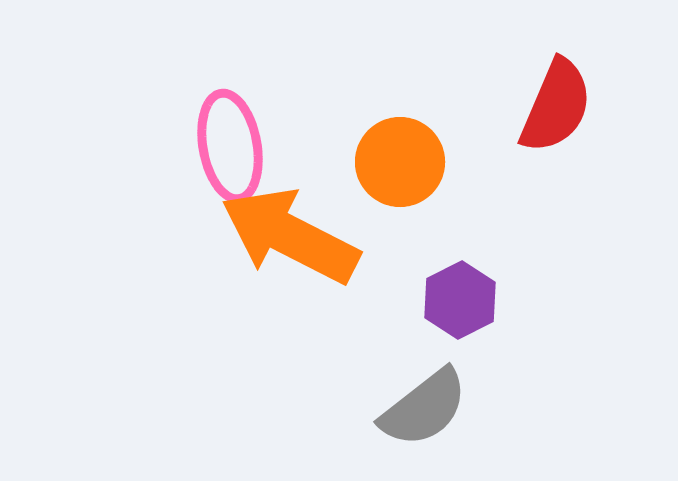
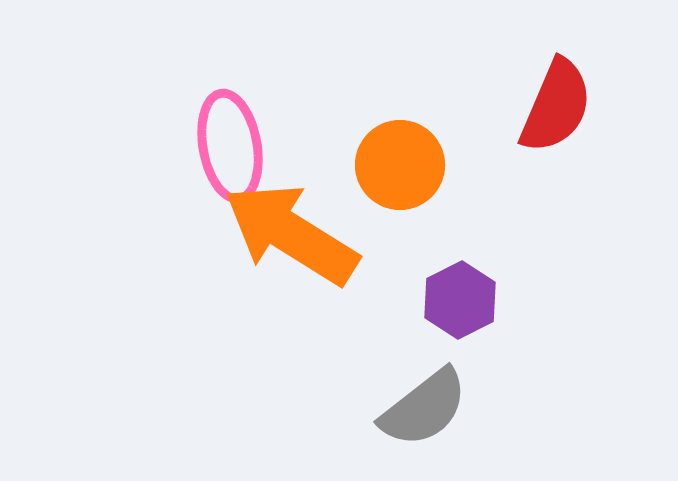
orange circle: moved 3 px down
orange arrow: moved 1 px right, 2 px up; rotated 5 degrees clockwise
